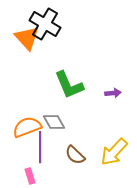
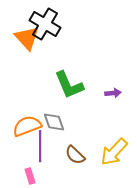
gray diamond: rotated 10 degrees clockwise
orange semicircle: moved 1 px up
purple line: moved 1 px up
